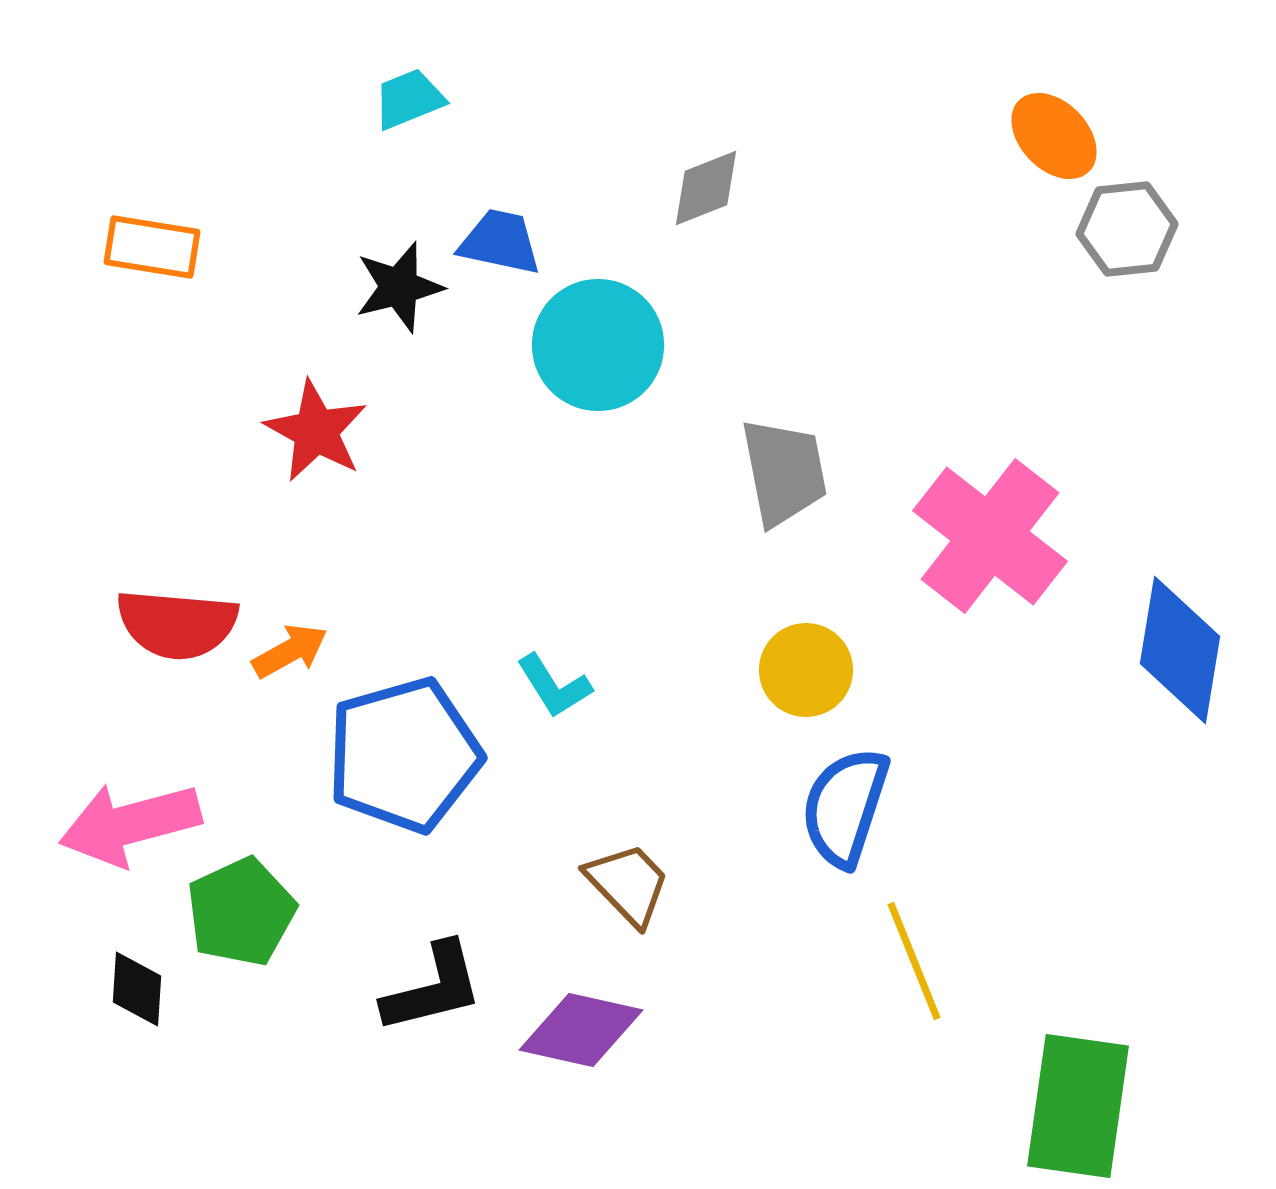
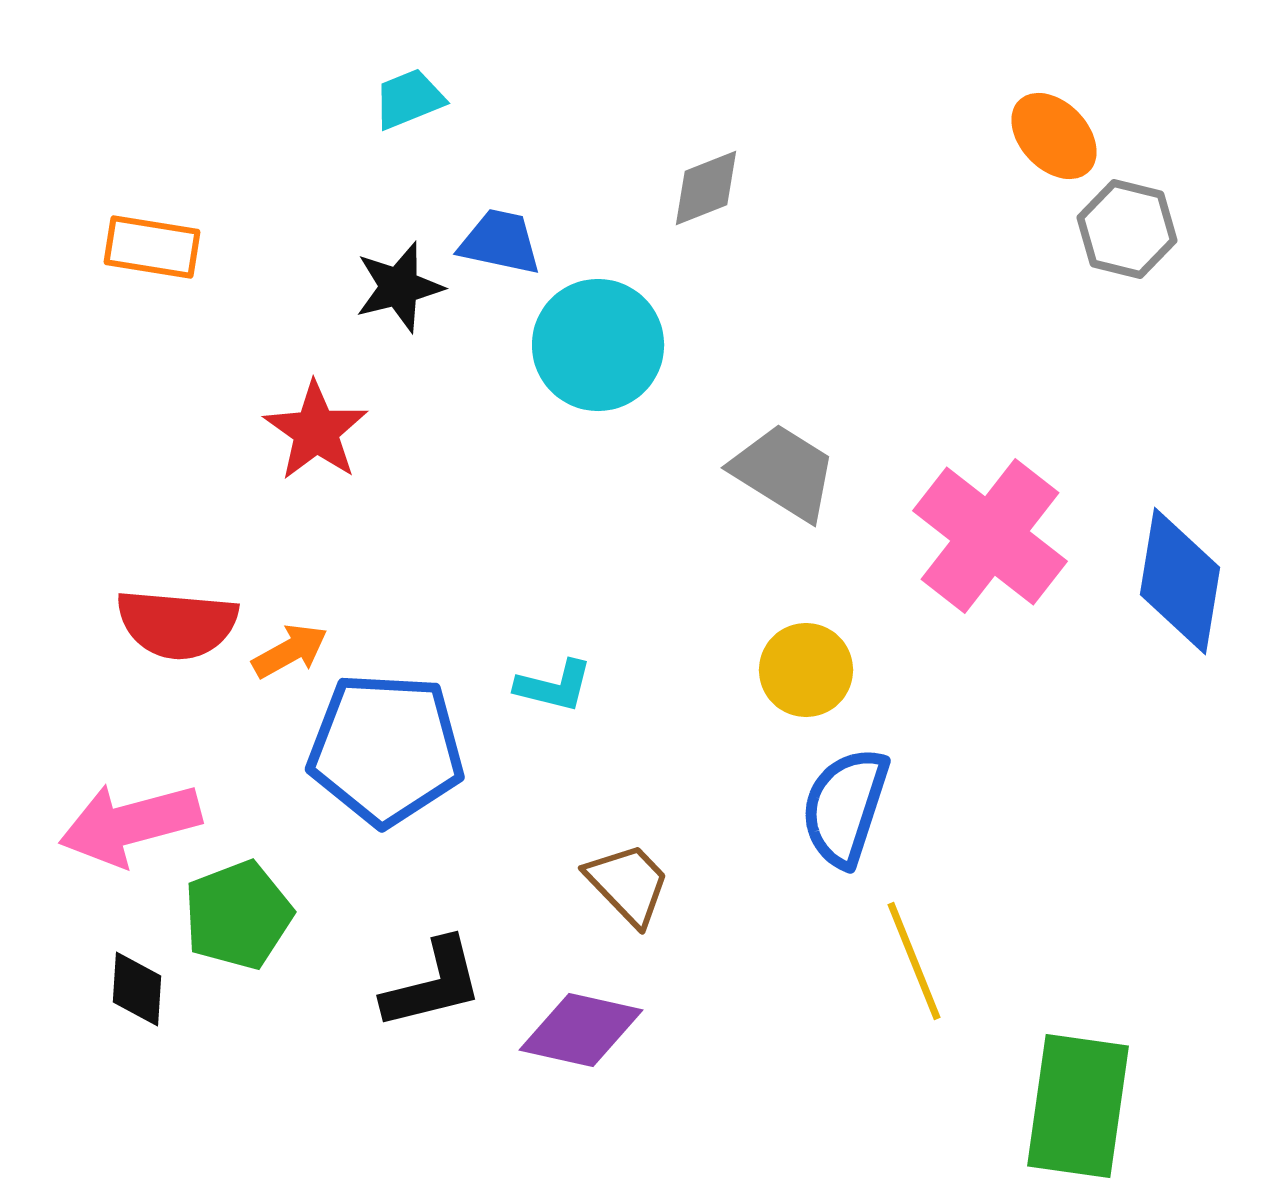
gray hexagon: rotated 20 degrees clockwise
red star: rotated 6 degrees clockwise
gray trapezoid: rotated 47 degrees counterclockwise
blue diamond: moved 69 px up
cyan L-shape: rotated 44 degrees counterclockwise
blue pentagon: moved 18 px left, 6 px up; rotated 19 degrees clockwise
green pentagon: moved 3 px left, 3 px down; rotated 4 degrees clockwise
black L-shape: moved 4 px up
